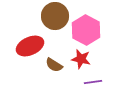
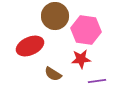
pink hexagon: rotated 20 degrees counterclockwise
red star: rotated 18 degrees counterclockwise
brown semicircle: moved 1 px left, 9 px down
purple line: moved 4 px right, 1 px up
